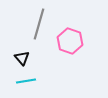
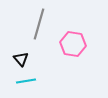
pink hexagon: moved 3 px right, 3 px down; rotated 10 degrees counterclockwise
black triangle: moved 1 px left, 1 px down
